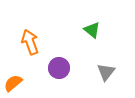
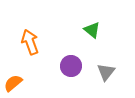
purple circle: moved 12 px right, 2 px up
